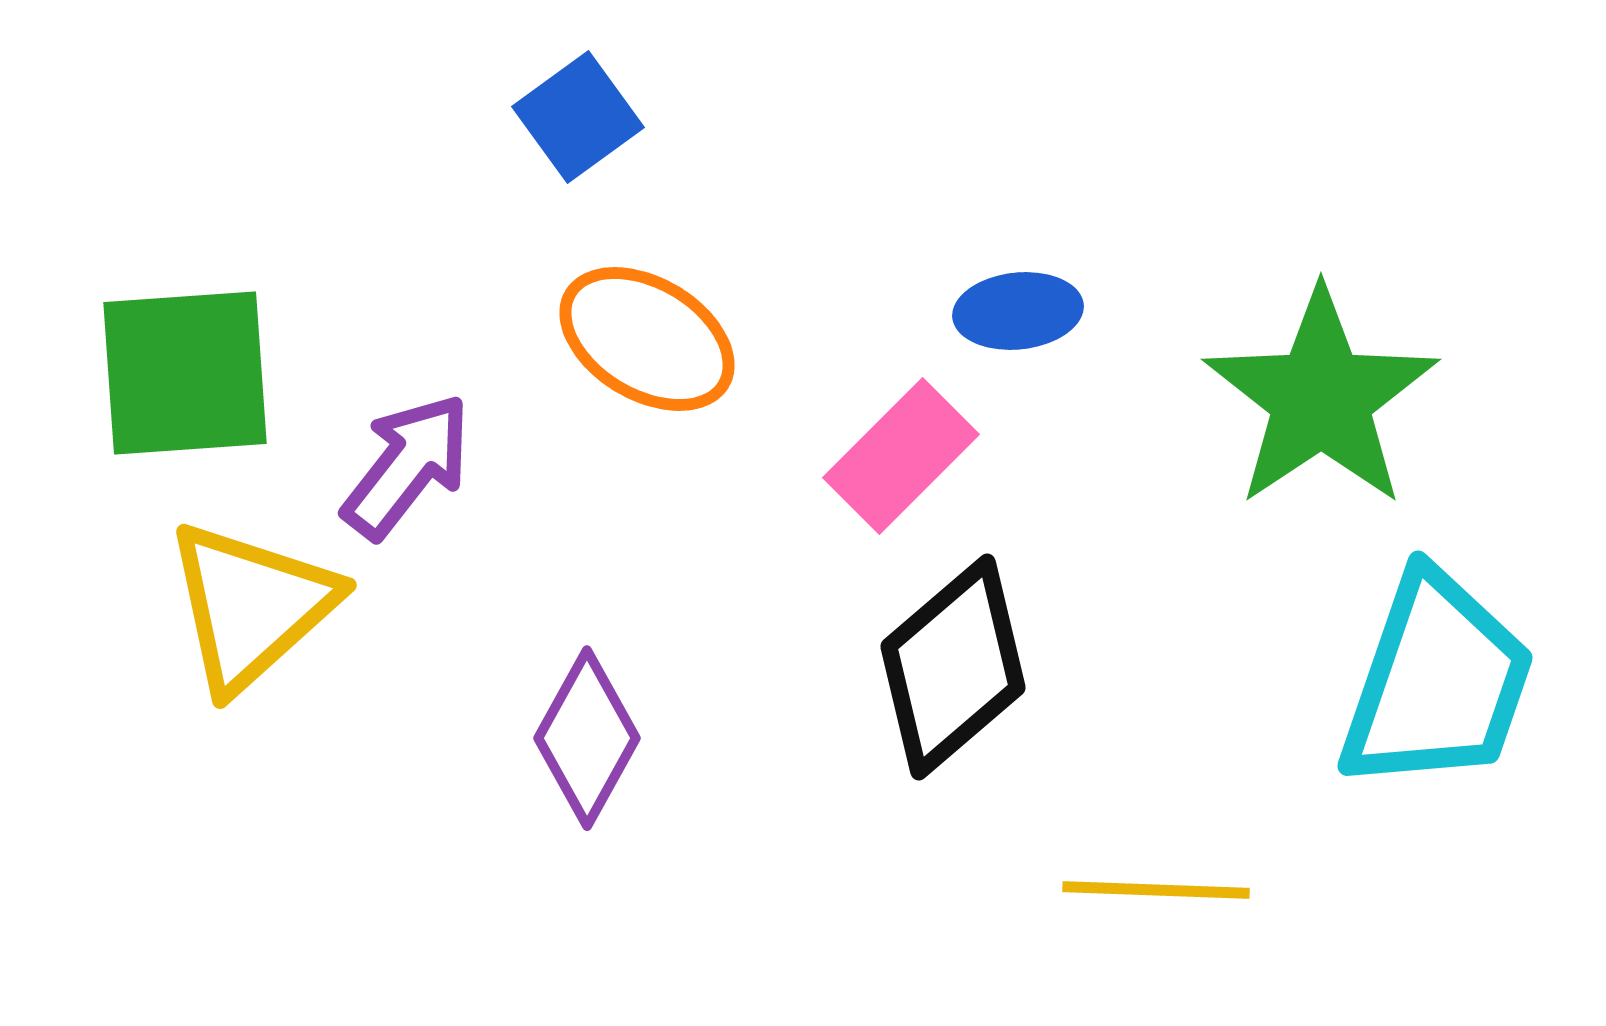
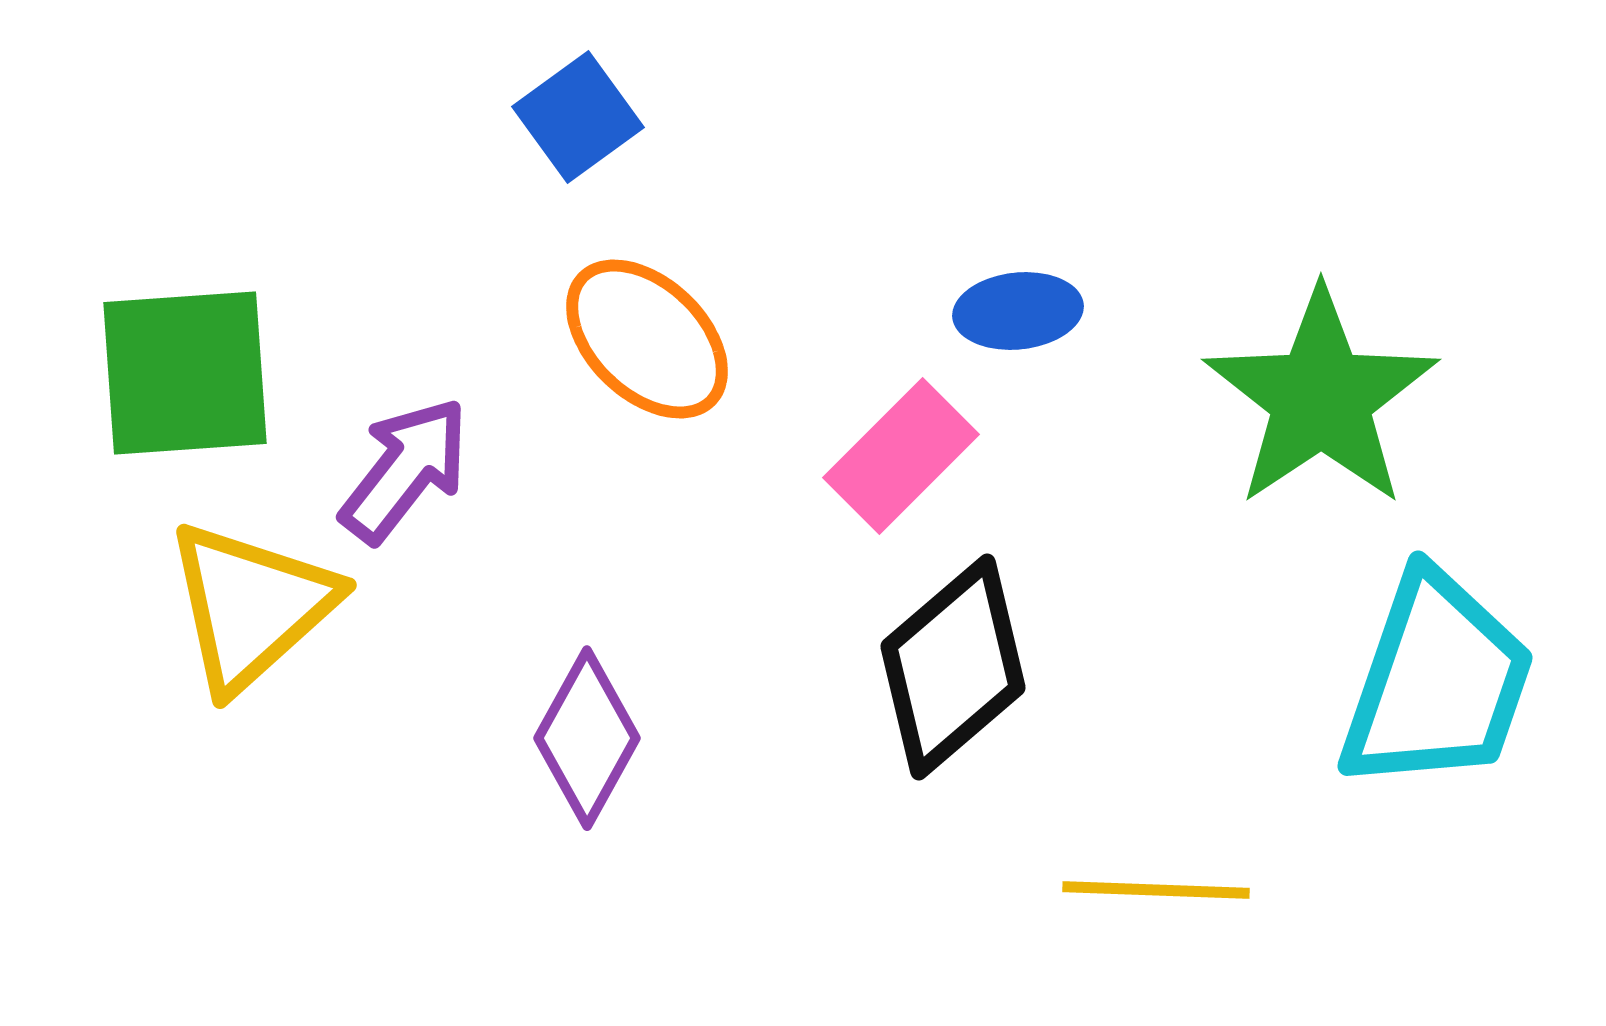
orange ellipse: rotated 13 degrees clockwise
purple arrow: moved 2 px left, 4 px down
